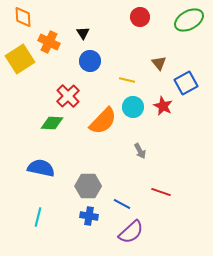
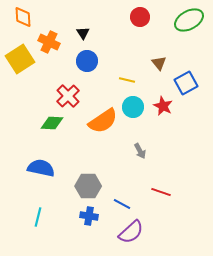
blue circle: moved 3 px left
orange semicircle: rotated 12 degrees clockwise
